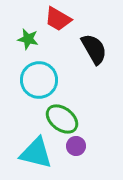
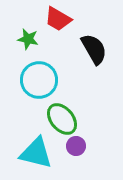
green ellipse: rotated 12 degrees clockwise
